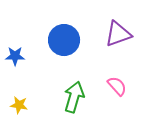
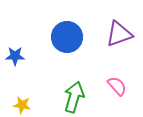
purple triangle: moved 1 px right
blue circle: moved 3 px right, 3 px up
yellow star: moved 3 px right
